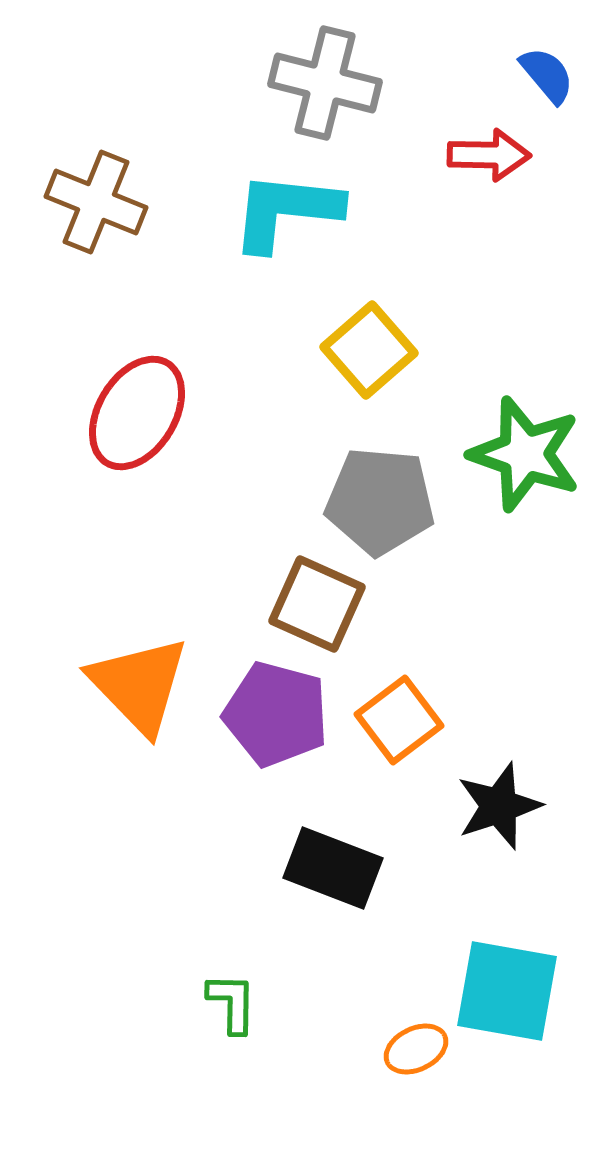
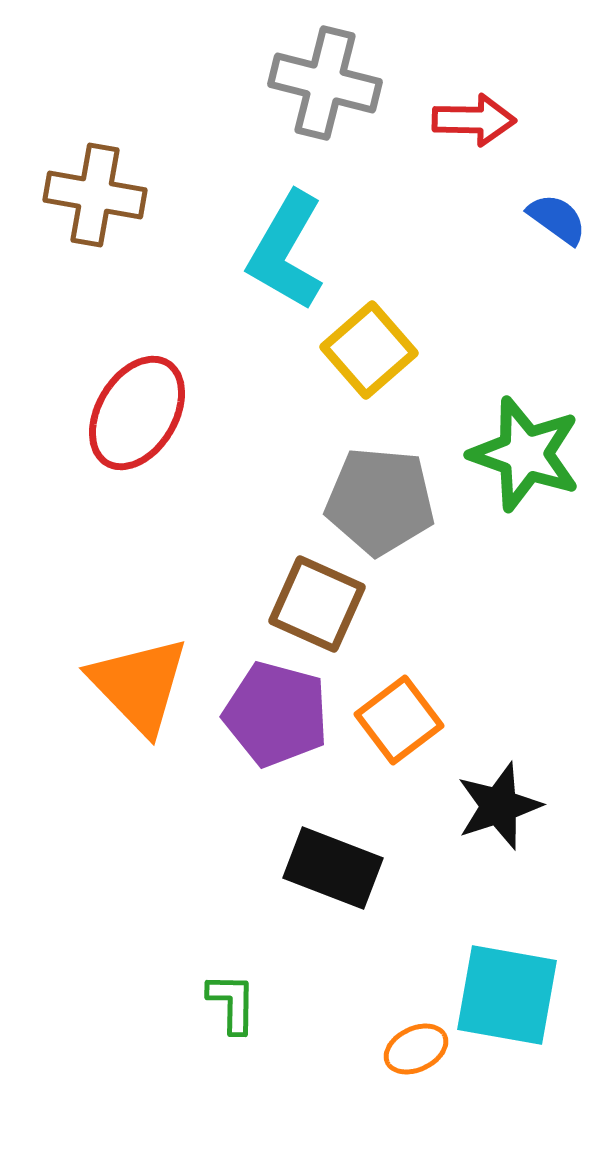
blue semicircle: moved 10 px right, 144 px down; rotated 14 degrees counterclockwise
red arrow: moved 15 px left, 35 px up
brown cross: moved 1 px left, 7 px up; rotated 12 degrees counterclockwise
cyan L-shape: moved 40 px down; rotated 66 degrees counterclockwise
cyan square: moved 4 px down
